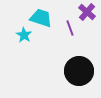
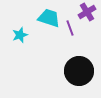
purple cross: rotated 18 degrees clockwise
cyan trapezoid: moved 8 px right
cyan star: moved 4 px left; rotated 21 degrees clockwise
